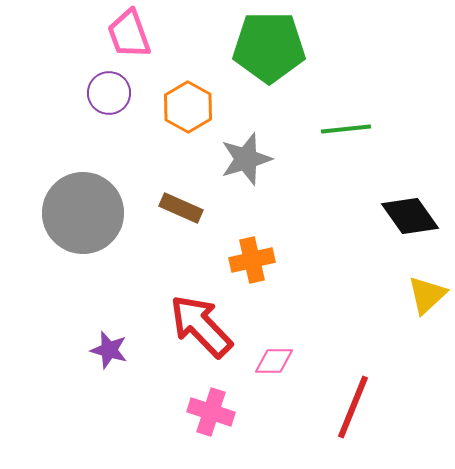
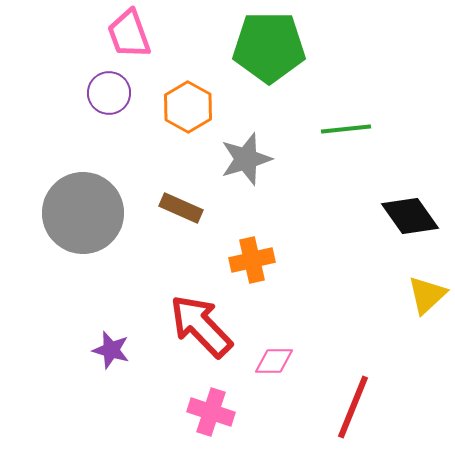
purple star: moved 2 px right
